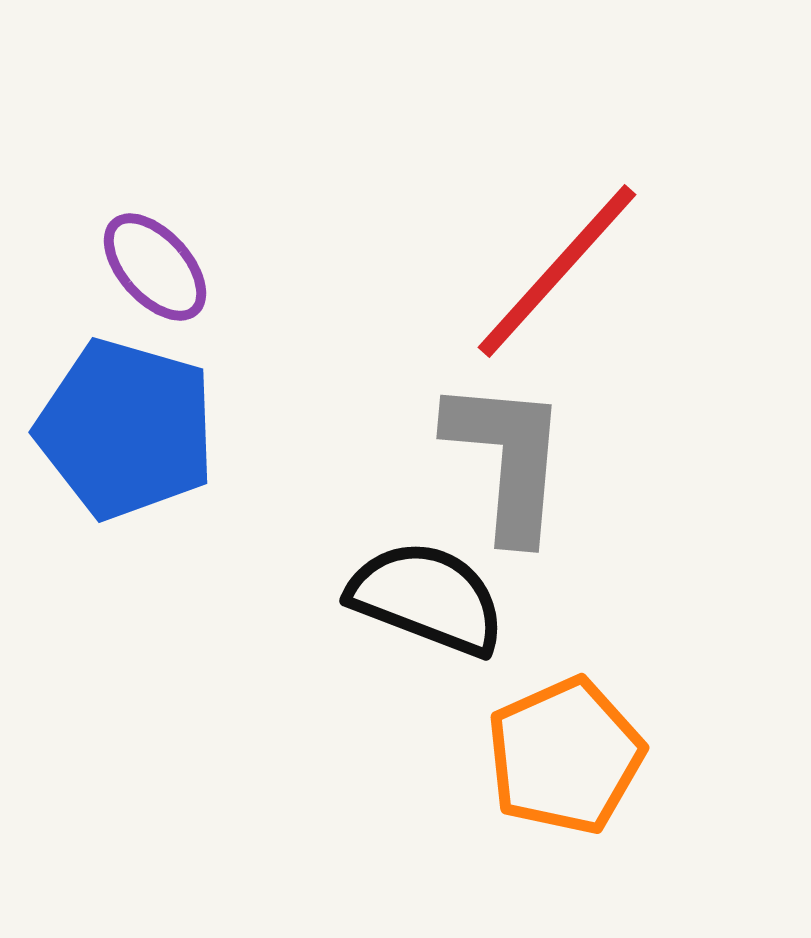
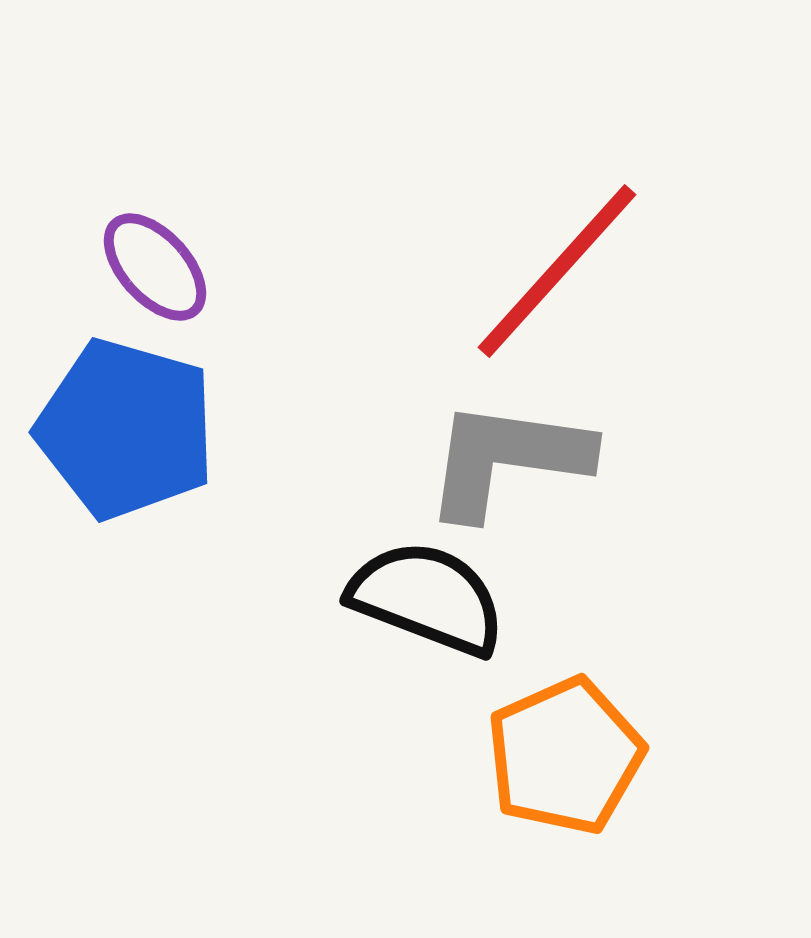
gray L-shape: rotated 87 degrees counterclockwise
